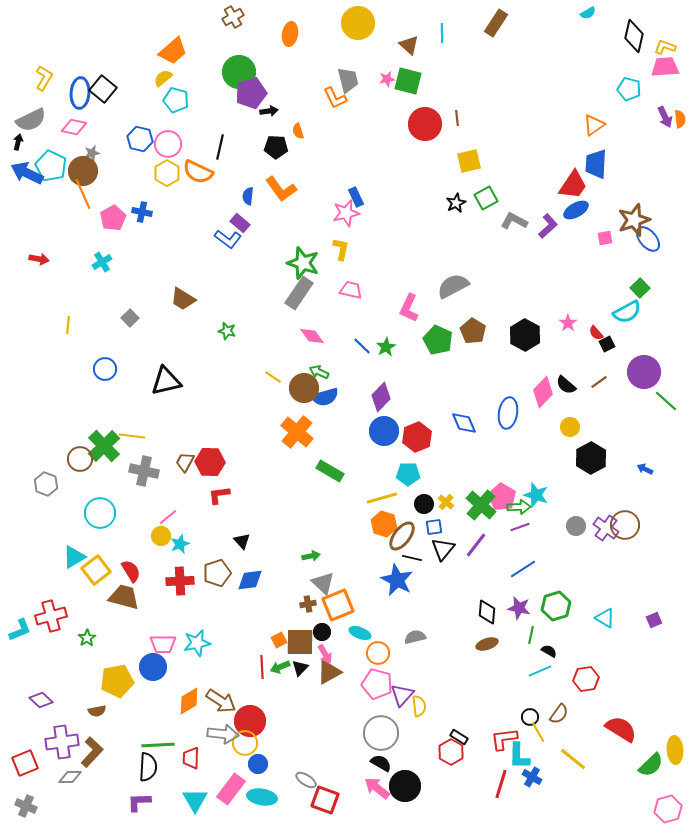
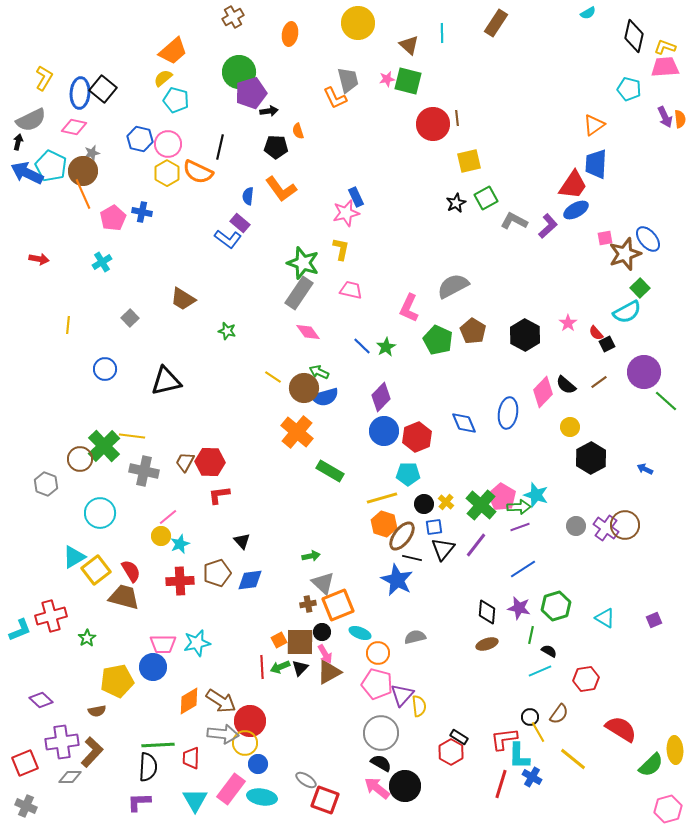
red circle at (425, 124): moved 8 px right
brown star at (634, 220): moved 9 px left, 34 px down
pink diamond at (312, 336): moved 4 px left, 4 px up
